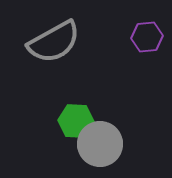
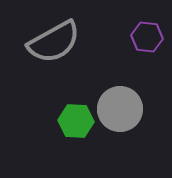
purple hexagon: rotated 12 degrees clockwise
gray circle: moved 20 px right, 35 px up
